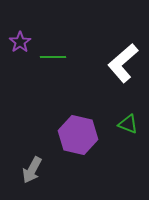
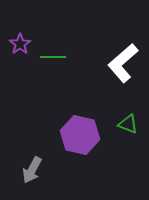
purple star: moved 2 px down
purple hexagon: moved 2 px right
